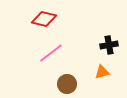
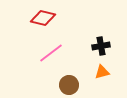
red diamond: moved 1 px left, 1 px up
black cross: moved 8 px left, 1 px down
brown circle: moved 2 px right, 1 px down
